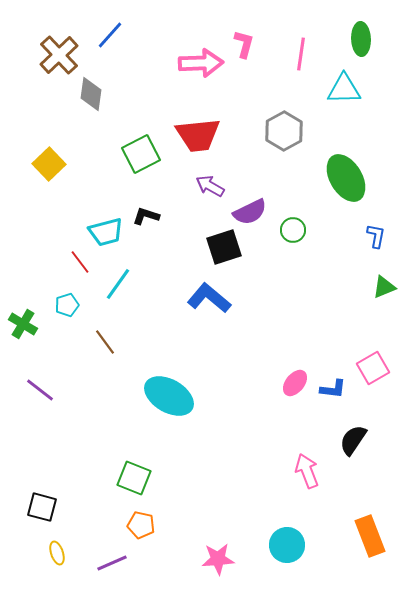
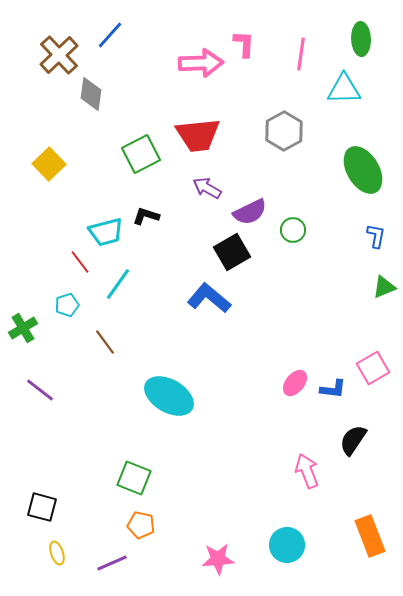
pink L-shape at (244, 44): rotated 12 degrees counterclockwise
green ellipse at (346, 178): moved 17 px right, 8 px up
purple arrow at (210, 186): moved 3 px left, 2 px down
black square at (224, 247): moved 8 px right, 5 px down; rotated 12 degrees counterclockwise
green cross at (23, 324): moved 4 px down; rotated 28 degrees clockwise
